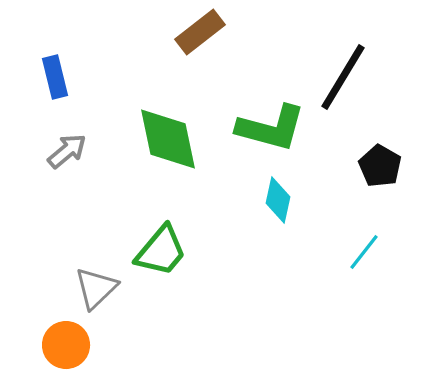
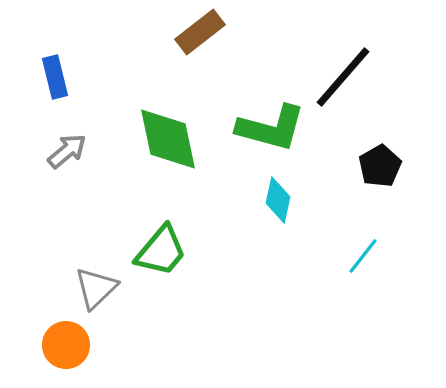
black line: rotated 10 degrees clockwise
black pentagon: rotated 12 degrees clockwise
cyan line: moved 1 px left, 4 px down
